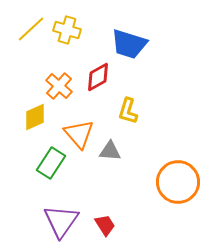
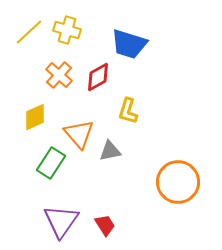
yellow line: moved 2 px left, 3 px down
orange cross: moved 11 px up
gray triangle: rotated 15 degrees counterclockwise
